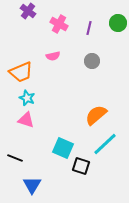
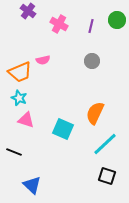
green circle: moved 1 px left, 3 px up
purple line: moved 2 px right, 2 px up
pink semicircle: moved 10 px left, 4 px down
orange trapezoid: moved 1 px left
cyan star: moved 8 px left
orange semicircle: moved 1 px left, 2 px up; rotated 25 degrees counterclockwise
cyan square: moved 19 px up
black line: moved 1 px left, 6 px up
black square: moved 26 px right, 10 px down
blue triangle: rotated 18 degrees counterclockwise
